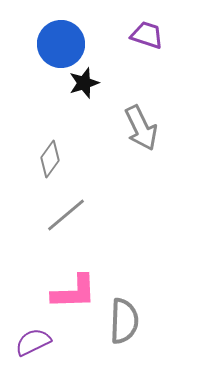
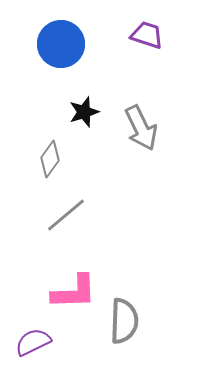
black star: moved 29 px down
